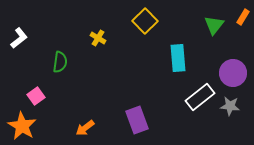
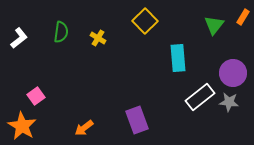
green semicircle: moved 1 px right, 30 px up
gray star: moved 1 px left, 4 px up
orange arrow: moved 1 px left
